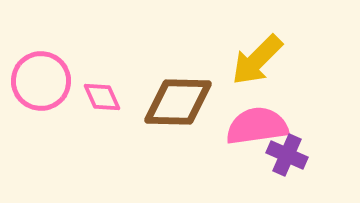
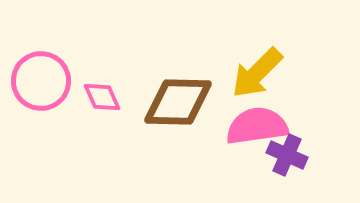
yellow arrow: moved 13 px down
